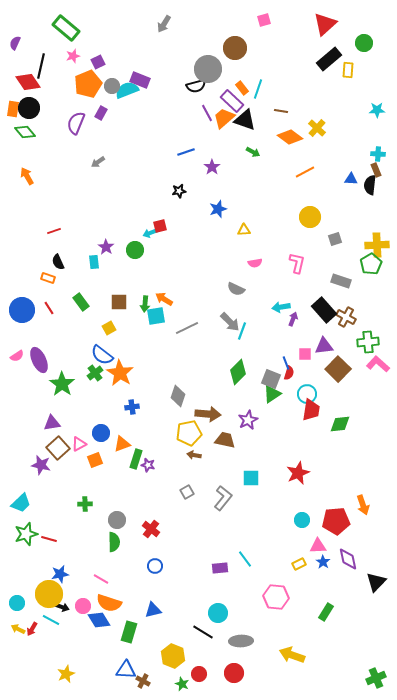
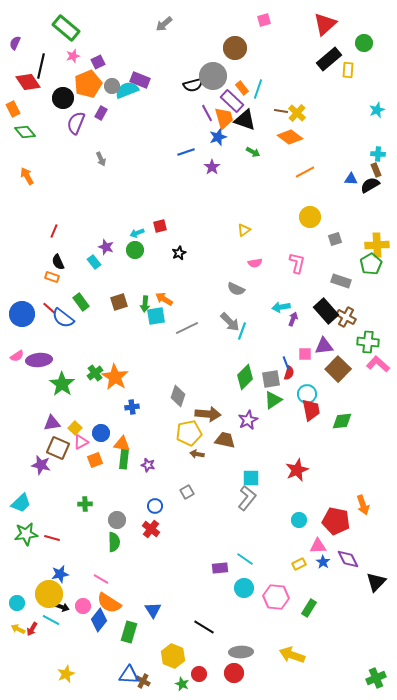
gray arrow at (164, 24): rotated 18 degrees clockwise
gray circle at (208, 69): moved 5 px right, 7 px down
black semicircle at (196, 86): moved 3 px left, 1 px up
black circle at (29, 108): moved 34 px right, 10 px up
orange rectangle at (13, 109): rotated 35 degrees counterclockwise
cyan star at (377, 110): rotated 21 degrees counterclockwise
orange trapezoid at (224, 118): rotated 115 degrees clockwise
yellow cross at (317, 128): moved 20 px left, 15 px up
gray arrow at (98, 162): moved 3 px right, 3 px up; rotated 80 degrees counterclockwise
black semicircle at (370, 185): rotated 54 degrees clockwise
black star at (179, 191): moved 62 px down; rotated 16 degrees counterclockwise
blue star at (218, 209): moved 72 px up
yellow triangle at (244, 230): rotated 32 degrees counterclockwise
red line at (54, 231): rotated 48 degrees counterclockwise
cyan arrow at (150, 233): moved 13 px left
purple star at (106, 247): rotated 14 degrees counterclockwise
cyan rectangle at (94, 262): rotated 32 degrees counterclockwise
orange rectangle at (48, 278): moved 4 px right, 1 px up
brown square at (119, 302): rotated 18 degrees counterclockwise
red line at (49, 308): rotated 16 degrees counterclockwise
blue circle at (22, 310): moved 4 px down
black rectangle at (324, 310): moved 2 px right, 1 px down
yellow square at (109, 328): moved 34 px left, 100 px down; rotated 16 degrees counterclockwise
green cross at (368, 342): rotated 10 degrees clockwise
blue semicircle at (102, 355): moved 39 px left, 37 px up
purple ellipse at (39, 360): rotated 70 degrees counterclockwise
green diamond at (238, 372): moved 7 px right, 5 px down
orange star at (120, 373): moved 5 px left, 4 px down
gray square at (271, 379): rotated 30 degrees counterclockwise
green triangle at (272, 394): moved 1 px right, 6 px down
red trapezoid at (311, 410): rotated 20 degrees counterclockwise
green diamond at (340, 424): moved 2 px right, 3 px up
pink triangle at (79, 444): moved 2 px right, 2 px up
orange triangle at (122, 444): rotated 30 degrees clockwise
brown square at (58, 448): rotated 25 degrees counterclockwise
brown arrow at (194, 455): moved 3 px right, 1 px up
green rectangle at (136, 459): moved 12 px left; rotated 12 degrees counterclockwise
red star at (298, 473): moved 1 px left, 3 px up
gray L-shape at (223, 498): moved 24 px right
cyan circle at (302, 520): moved 3 px left
red pentagon at (336, 521): rotated 16 degrees clockwise
green star at (26, 534): rotated 10 degrees clockwise
red line at (49, 539): moved 3 px right, 1 px up
cyan line at (245, 559): rotated 18 degrees counterclockwise
purple diamond at (348, 559): rotated 15 degrees counterclockwise
blue circle at (155, 566): moved 60 px up
orange semicircle at (109, 603): rotated 15 degrees clockwise
blue triangle at (153, 610): rotated 48 degrees counterclockwise
green rectangle at (326, 612): moved 17 px left, 4 px up
cyan circle at (218, 613): moved 26 px right, 25 px up
blue diamond at (99, 620): rotated 70 degrees clockwise
black line at (203, 632): moved 1 px right, 5 px up
gray ellipse at (241, 641): moved 11 px down
blue triangle at (126, 670): moved 3 px right, 5 px down
